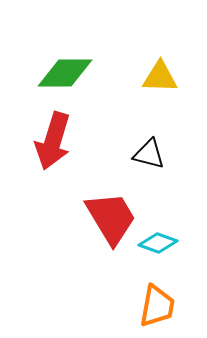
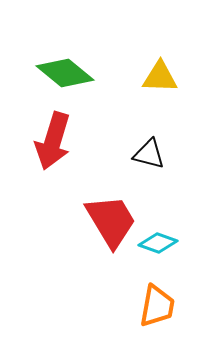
green diamond: rotated 40 degrees clockwise
red trapezoid: moved 3 px down
